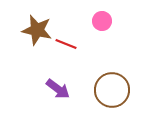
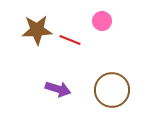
brown star: rotated 16 degrees counterclockwise
red line: moved 4 px right, 4 px up
purple arrow: rotated 20 degrees counterclockwise
